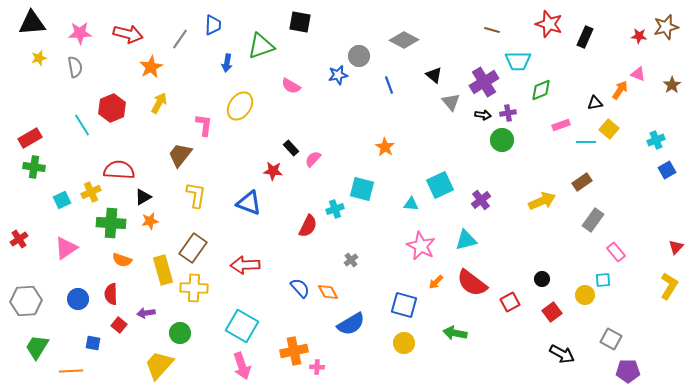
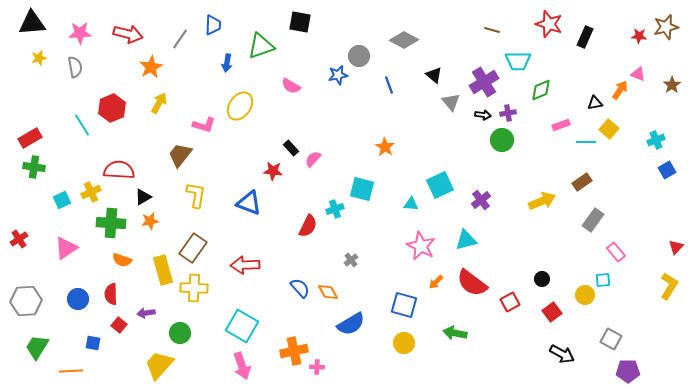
pink L-shape at (204, 125): rotated 100 degrees clockwise
